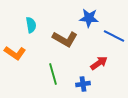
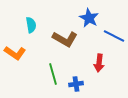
blue star: rotated 24 degrees clockwise
red arrow: rotated 132 degrees clockwise
blue cross: moved 7 px left
